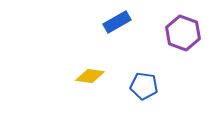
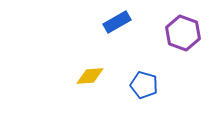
yellow diamond: rotated 12 degrees counterclockwise
blue pentagon: moved 1 px up; rotated 8 degrees clockwise
